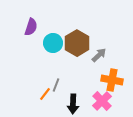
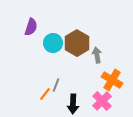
gray arrow: moved 2 px left; rotated 56 degrees counterclockwise
orange cross: rotated 20 degrees clockwise
